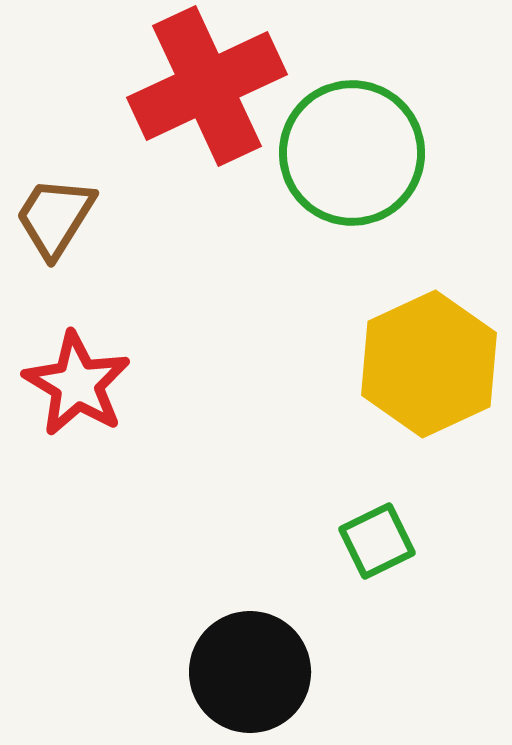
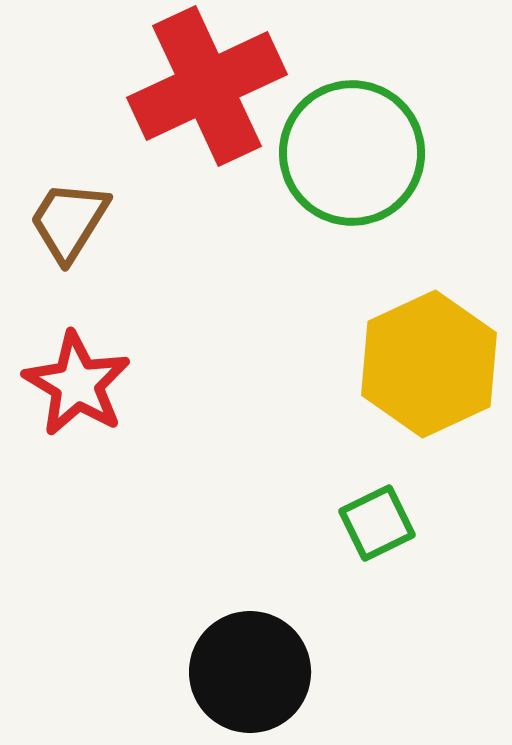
brown trapezoid: moved 14 px right, 4 px down
green square: moved 18 px up
